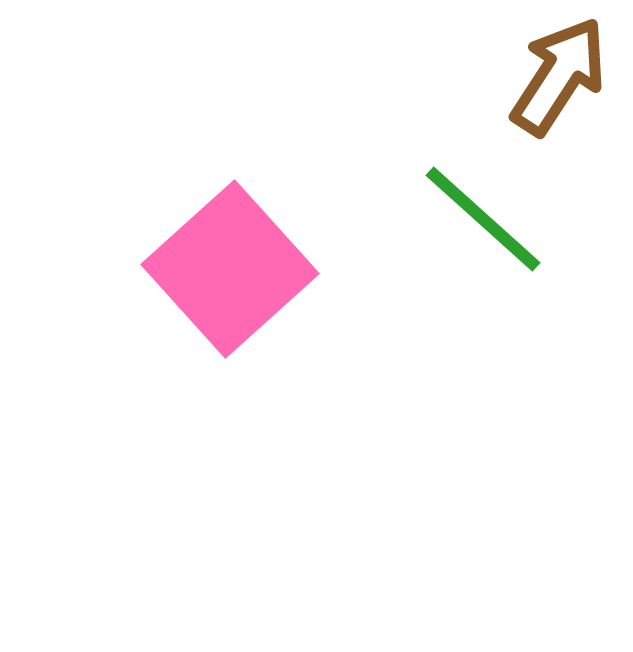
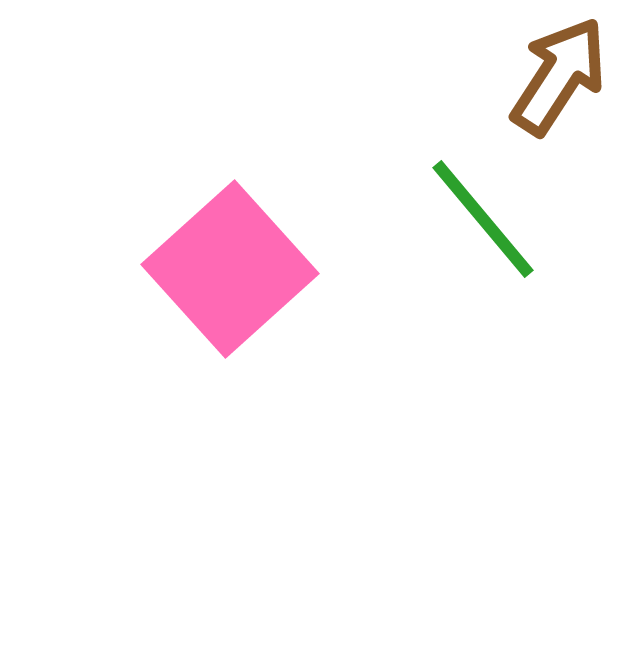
green line: rotated 8 degrees clockwise
